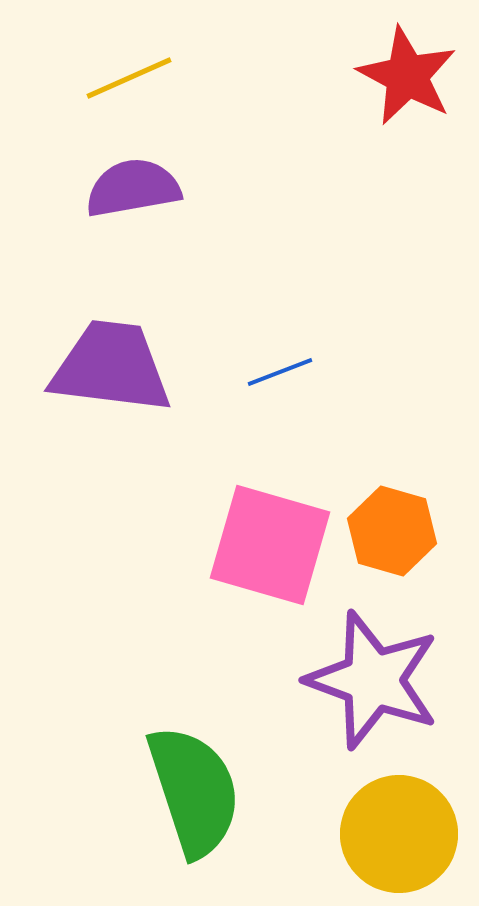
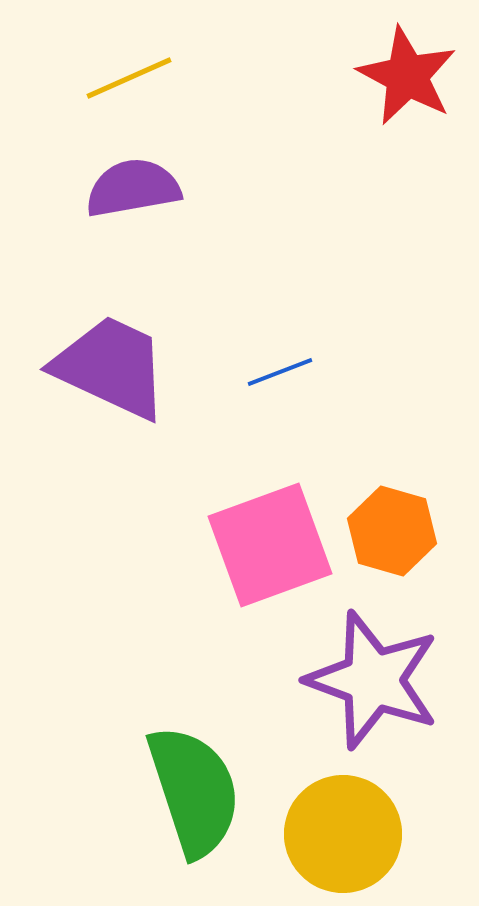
purple trapezoid: rotated 18 degrees clockwise
pink square: rotated 36 degrees counterclockwise
yellow circle: moved 56 px left
